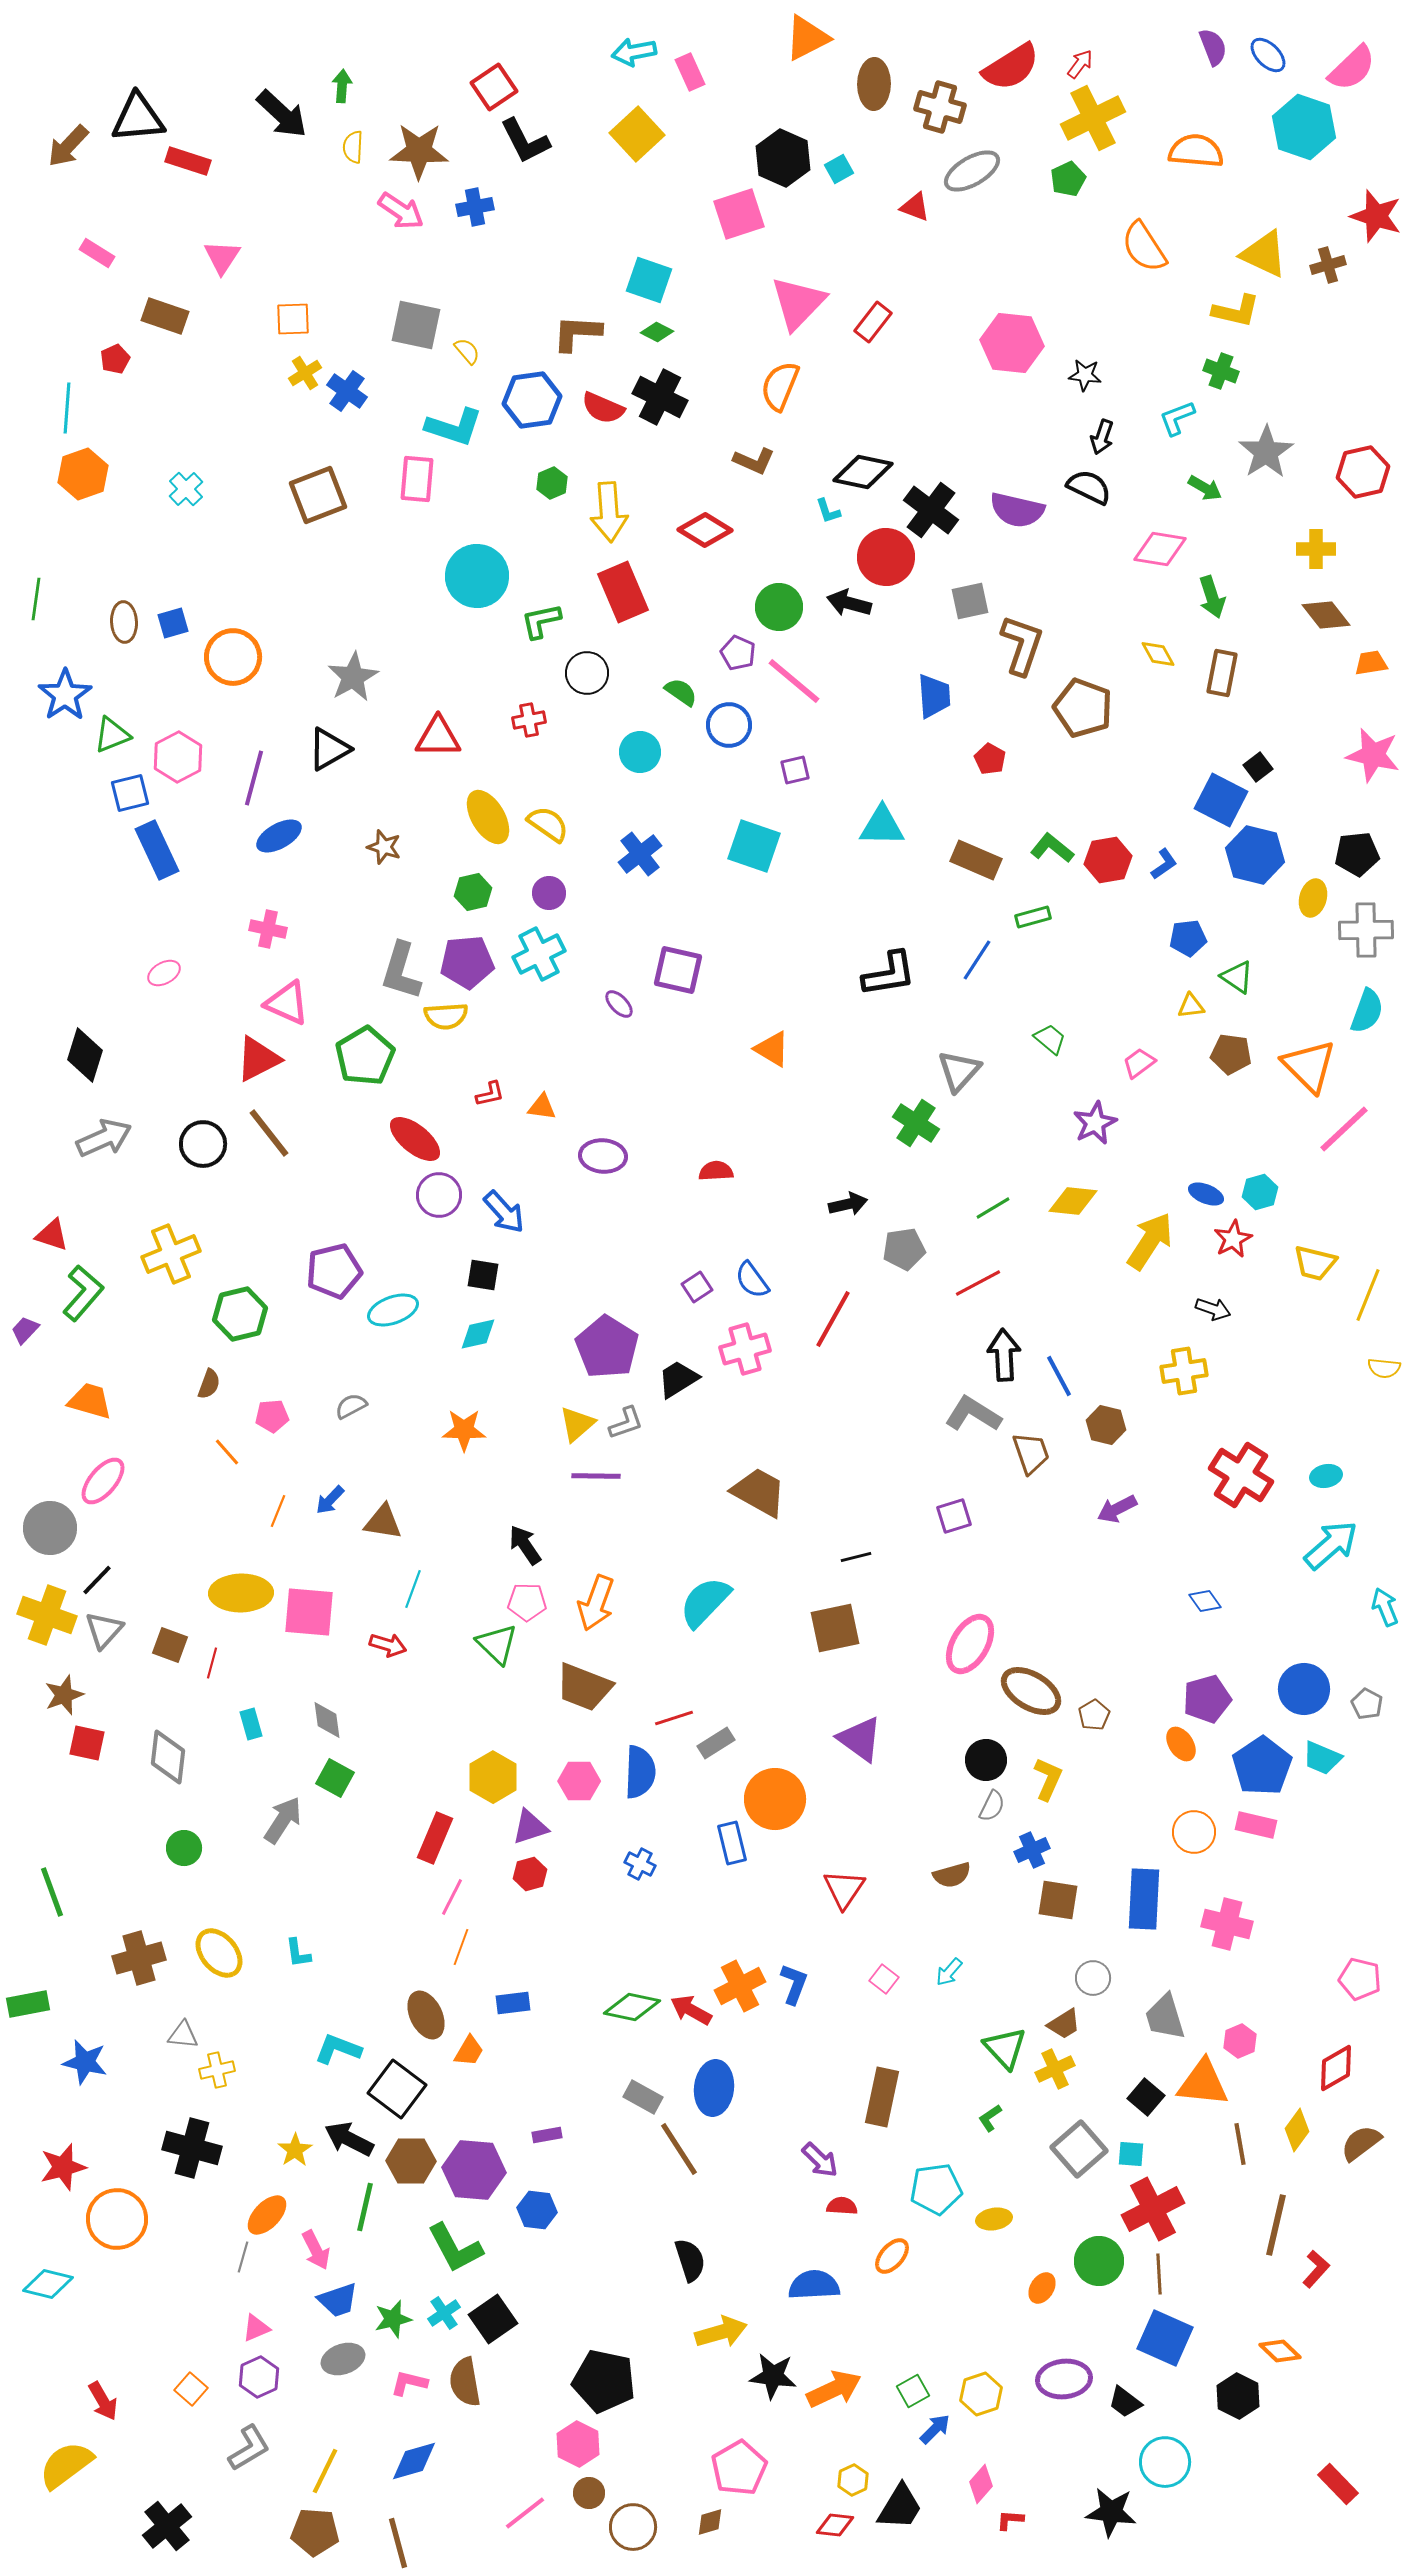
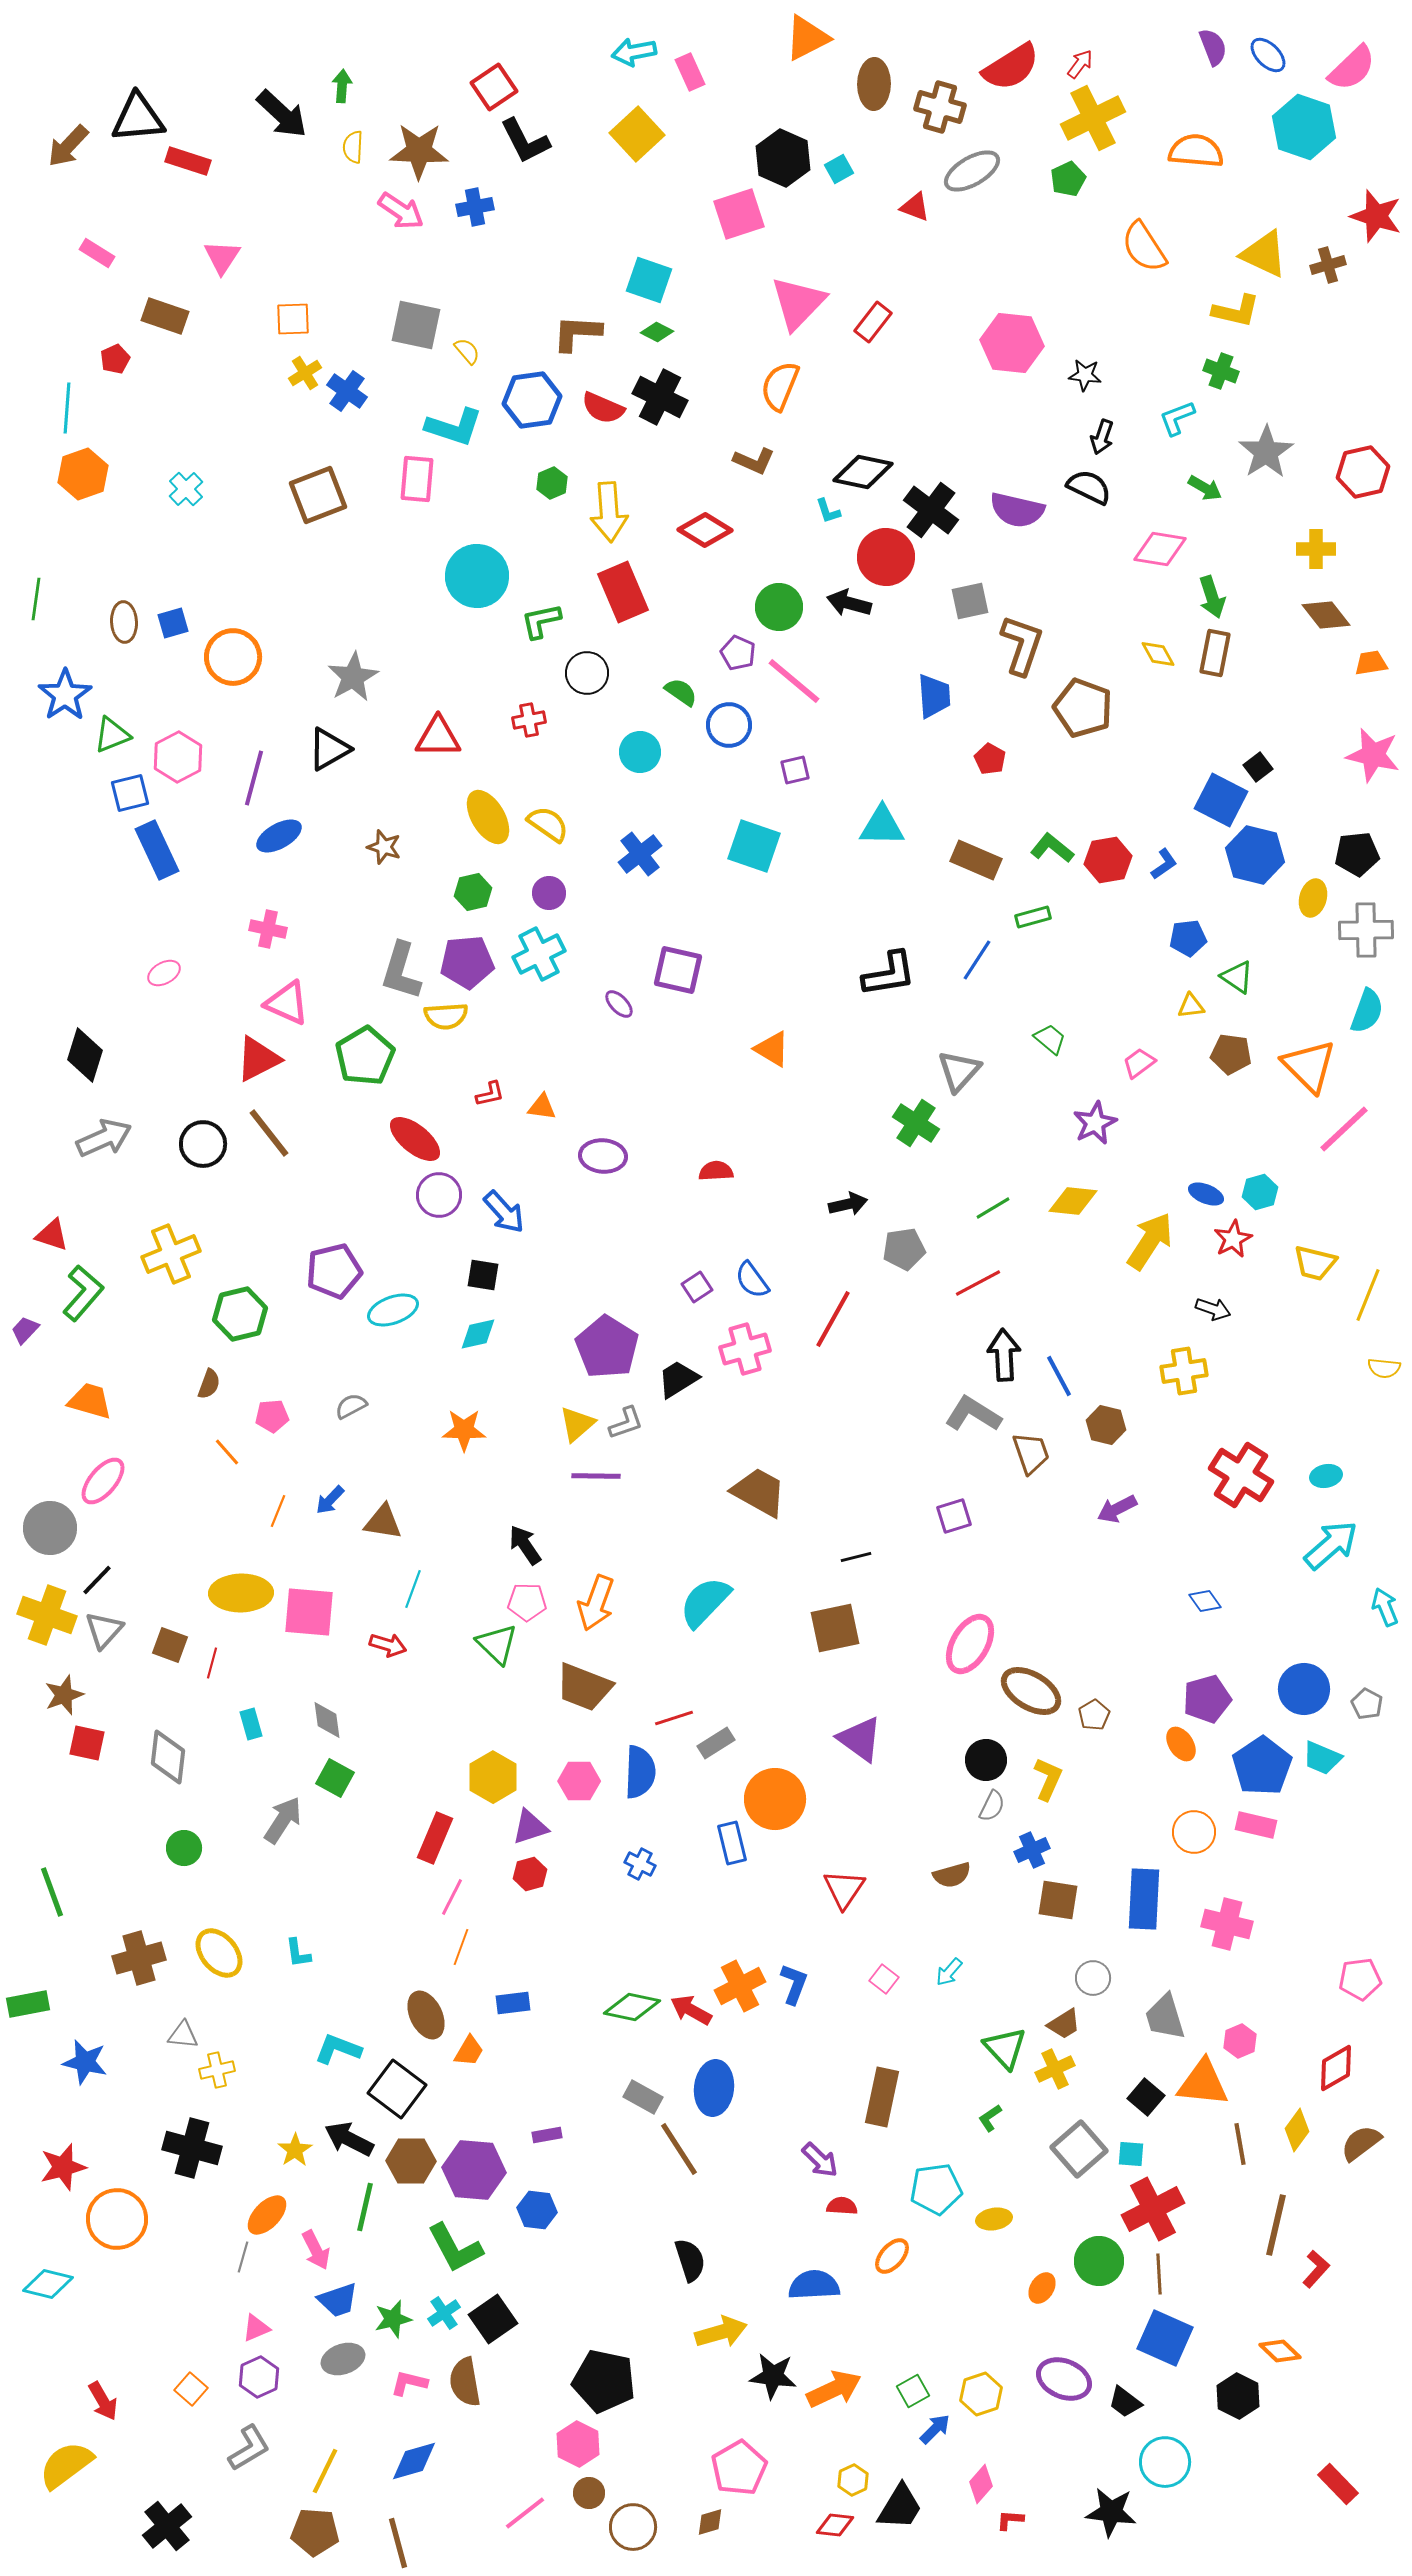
brown rectangle at (1222, 673): moved 7 px left, 20 px up
pink pentagon at (1360, 1979): rotated 21 degrees counterclockwise
purple ellipse at (1064, 2379): rotated 28 degrees clockwise
